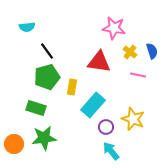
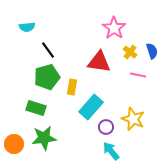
pink star: rotated 25 degrees clockwise
black line: moved 1 px right, 1 px up
cyan rectangle: moved 2 px left, 2 px down
